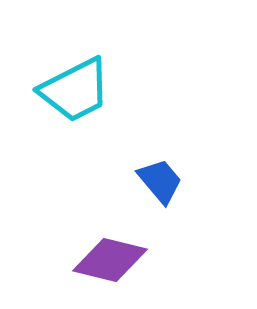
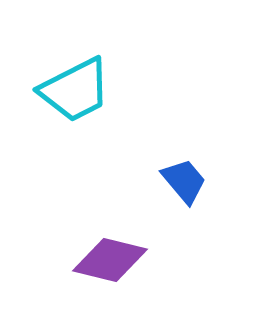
blue trapezoid: moved 24 px right
